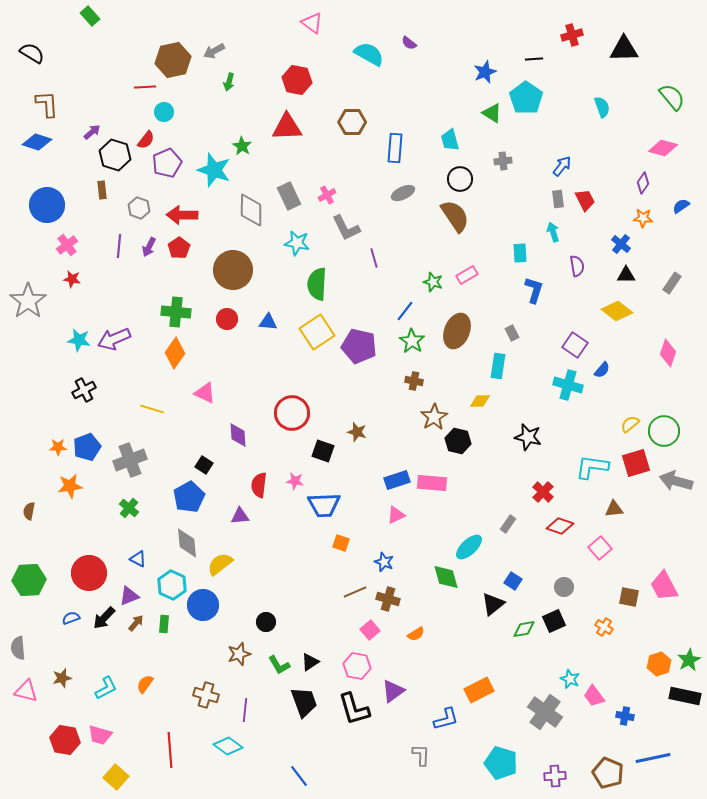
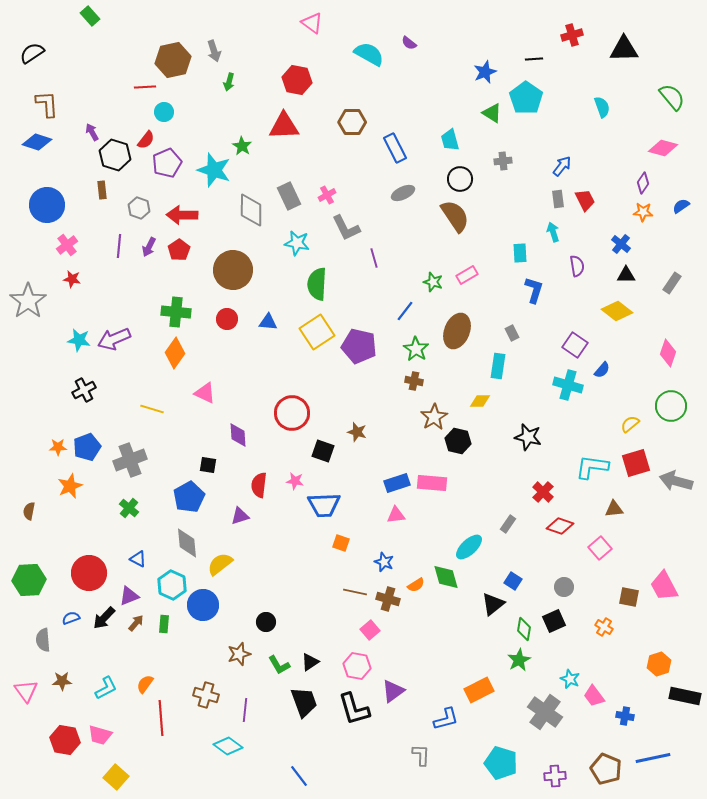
gray arrow at (214, 51): rotated 80 degrees counterclockwise
black semicircle at (32, 53): rotated 65 degrees counterclockwise
red triangle at (287, 127): moved 3 px left, 1 px up
purple arrow at (92, 132): rotated 78 degrees counterclockwise
blue rectangle at (395, 148): rotated 32 degrees counterclockwise
orange star at (643, 218): moved 6 px up
red pentagon at (179, 248): moved 2 px down
green star at (412, 341): moved 4 px right, 8 px down
green circle at (664, 431): moved 7 px right, 25 px up
black square at (204, 465): moved 4 px right; rotated 24 degrees counterclockwise
blue rectangle at (397, 480): moved 3 px down
orange star at (70, 486): rotated 15 degrees counterclockwise
pink triangle at (396, 515): rotated 18 degrees clockwise
purple triangle at (240, 516): rotated 12 degrees counterclockwise
brown line at (355, 592): rotated 35 degrees clockwise
green diamond at (524, 629): rotated 70 degrees counterclockwise
orange semicircle at (416, 634): moved 49 px up
gray semicircle at (18, 648): moved 25 px right, 8 px up
green star at (689, 660): moved 170 px left
brown star at (62, 678): moved 3 px down; rotated 12 degrees clockwise
pink triangle at (26, 691): rotated 40 degrees clockwise
red line at (170, 750): moved 9 px left, 32 px up
brown pentagon at (608, 773): moved 2 px left, 4 px up
